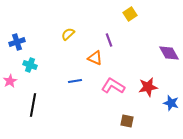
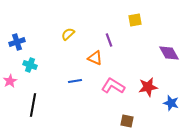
yellow square: moved 5 px right, 6 px down; rotated 24 degrees clockwise
